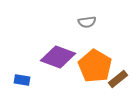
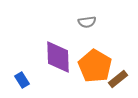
purple diamond: rotated 68 degrees clockwise
blue rectangle: rotated 49 degrees clockwise
